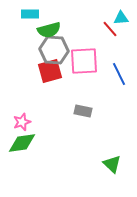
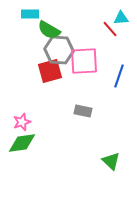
green semicircle: rotated 45 degrees clockwise
gray hexagon: moved 5 px right
blue line: moved 2 px down; rotated 45 degrees clockwise
green triangle: moved 1 px left, 3 px up
